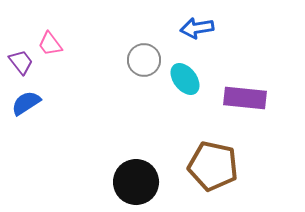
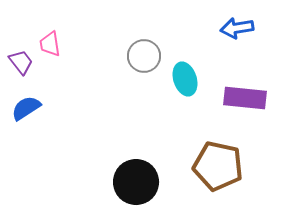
blue arrow: moved 40 px right
pink trapezoid: rotated 28 degrees clockwise
gray circle: moved 4 px up
cyan ellipse: rotated 20 degrees clockwise
blue semicircle: moved 5 px down
brown pentagon: moved 5 px right
